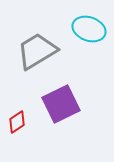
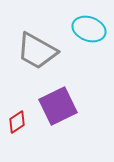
gray trapezoid: rotated 120 degrees counterclockwise
purple square: moved 3 px left, 2 px down
